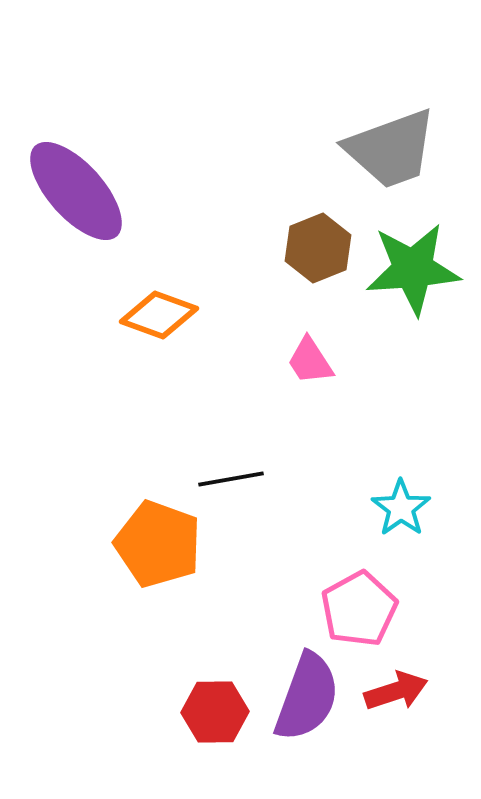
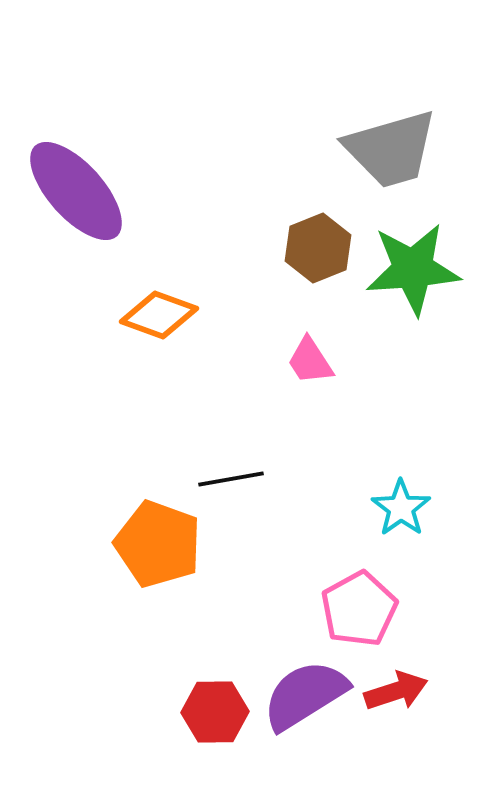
gray trapezoid: rotated 4 degrees clockwise
purple semicircle: moved 2 px left, 2 px up; rotated 142 degrees counterclockwise
